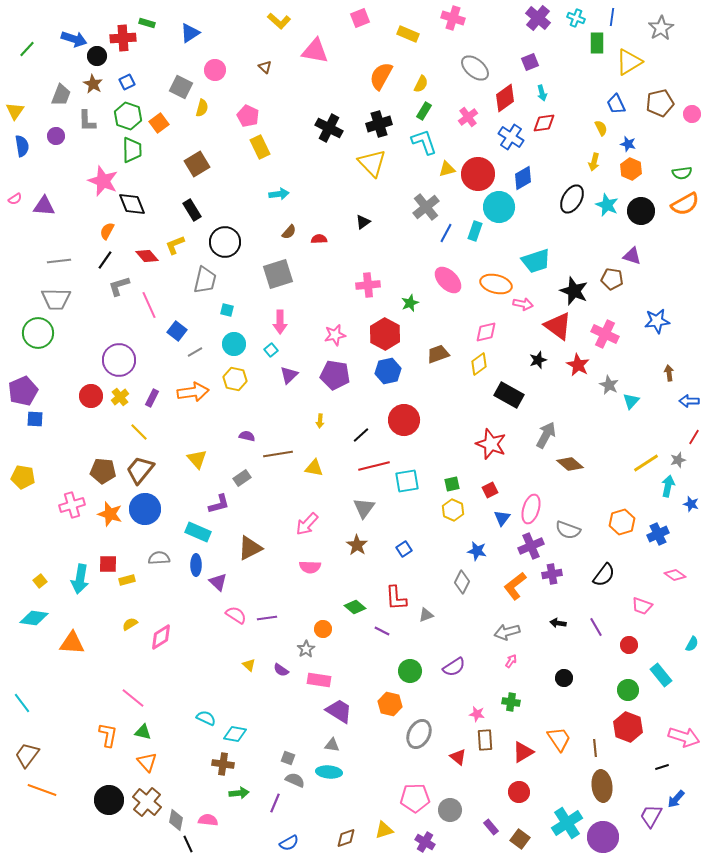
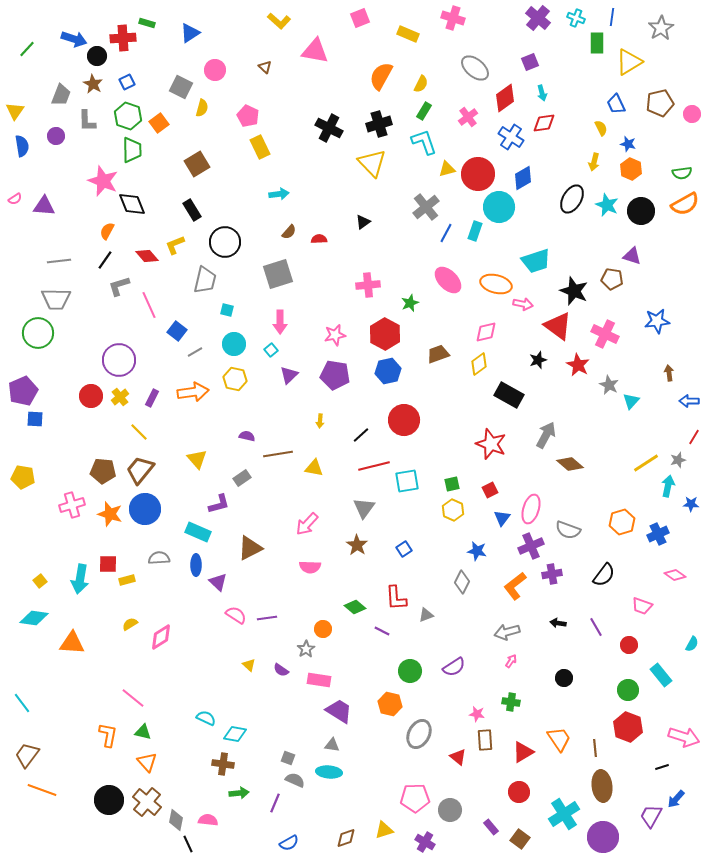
blue star at (691, 504): rotated 14 degrees counterclockwise
cyan cross at (567, 823): moved 3 px left, 9 px up
